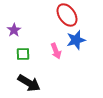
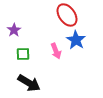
blue star: rotated 24 degrees counterclockwise
